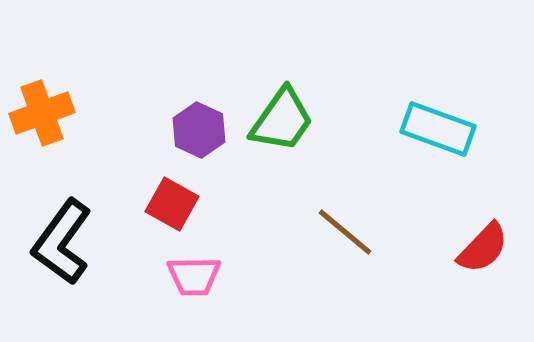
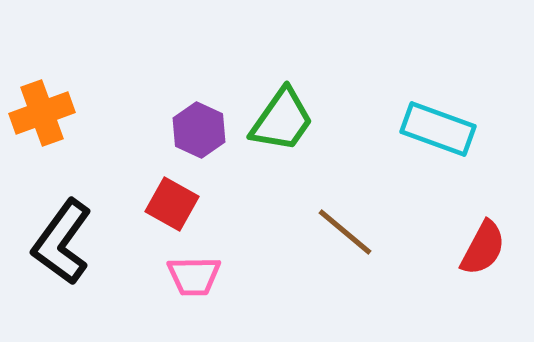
red semicircle: rotated 16 degrees counterclockwise
